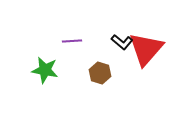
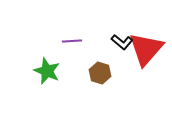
green star: moved 2 px right, 1 px down; rotated 12 degrees clockwise
